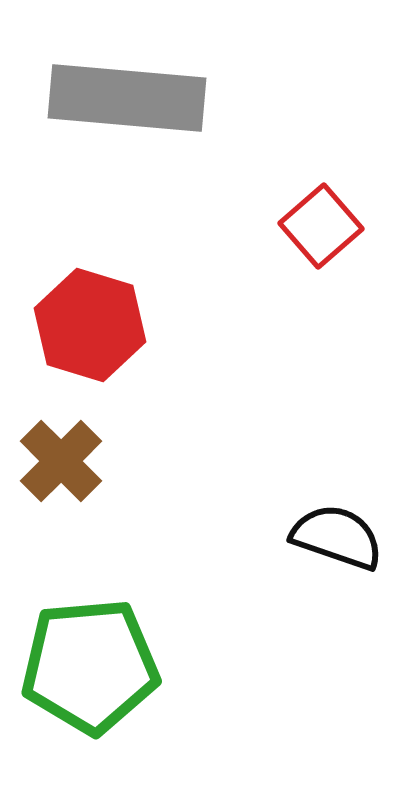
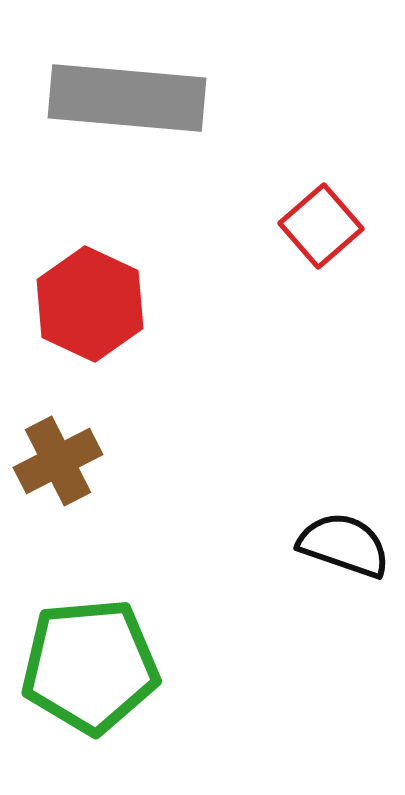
red hexagon: moved 21 px up; rotated 8 degrees clockwise
brown cross: moved 3 px left; rotated 18 degrees clockwise
black semicircle: moved 7 px right, 8 px down
